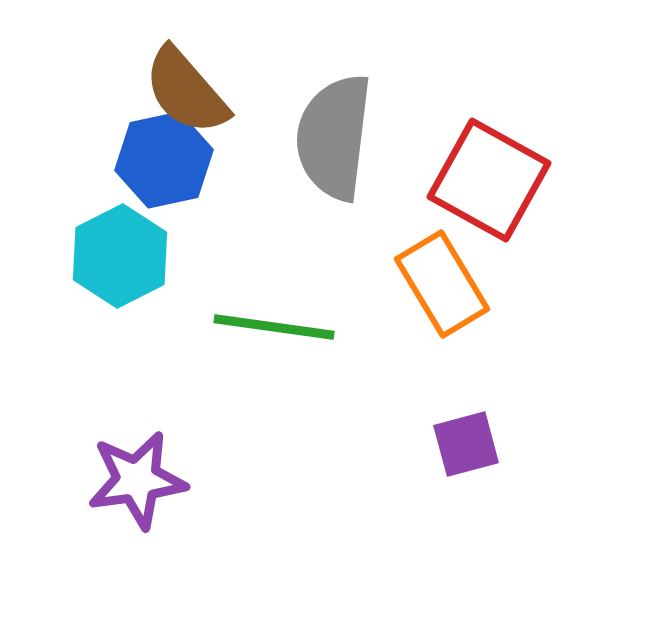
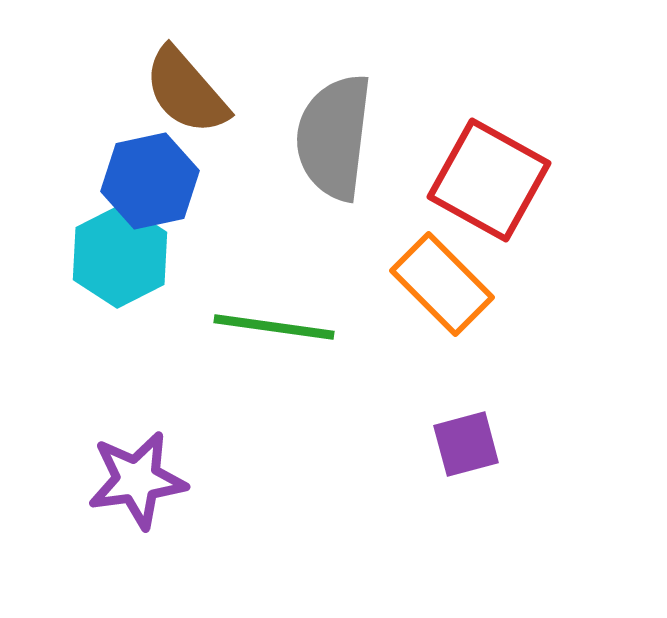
blue hexagon: moved 14 px left, 21 px down
orange rectangle: rotated 14 degrees counterclockwise
